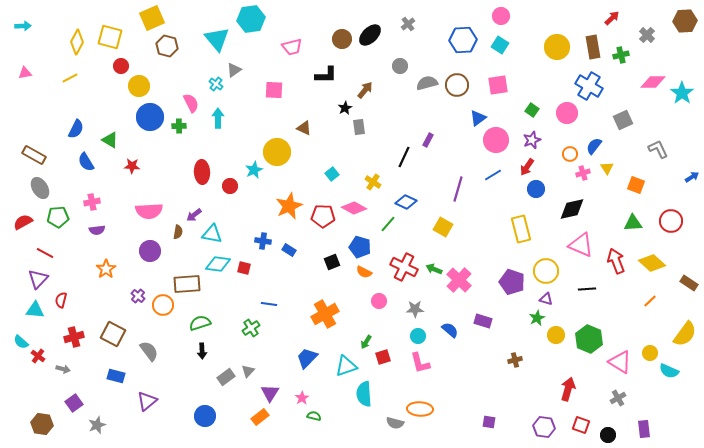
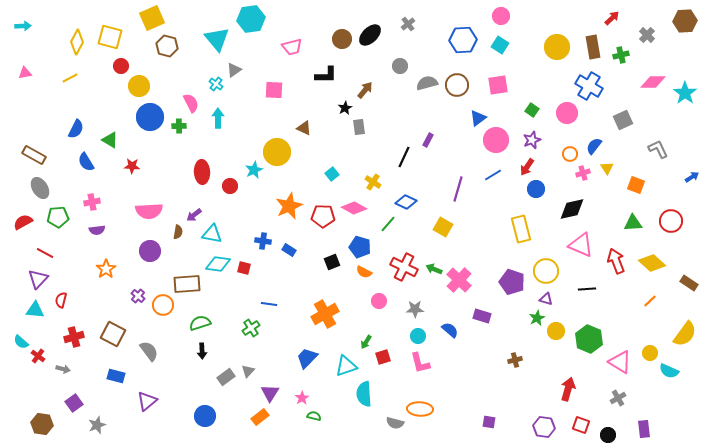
cyan star at (682, 93): moved 3 px right
purple rectangle at (483, 321): moved 1 px left, 5 px up
yellow circle at (556, 335): moved 4 px up
